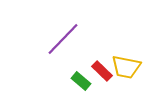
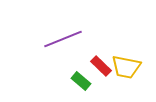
purple line: rotated 24 degrees clockwise
red rectangle: moved 1 px left, 5 px up
